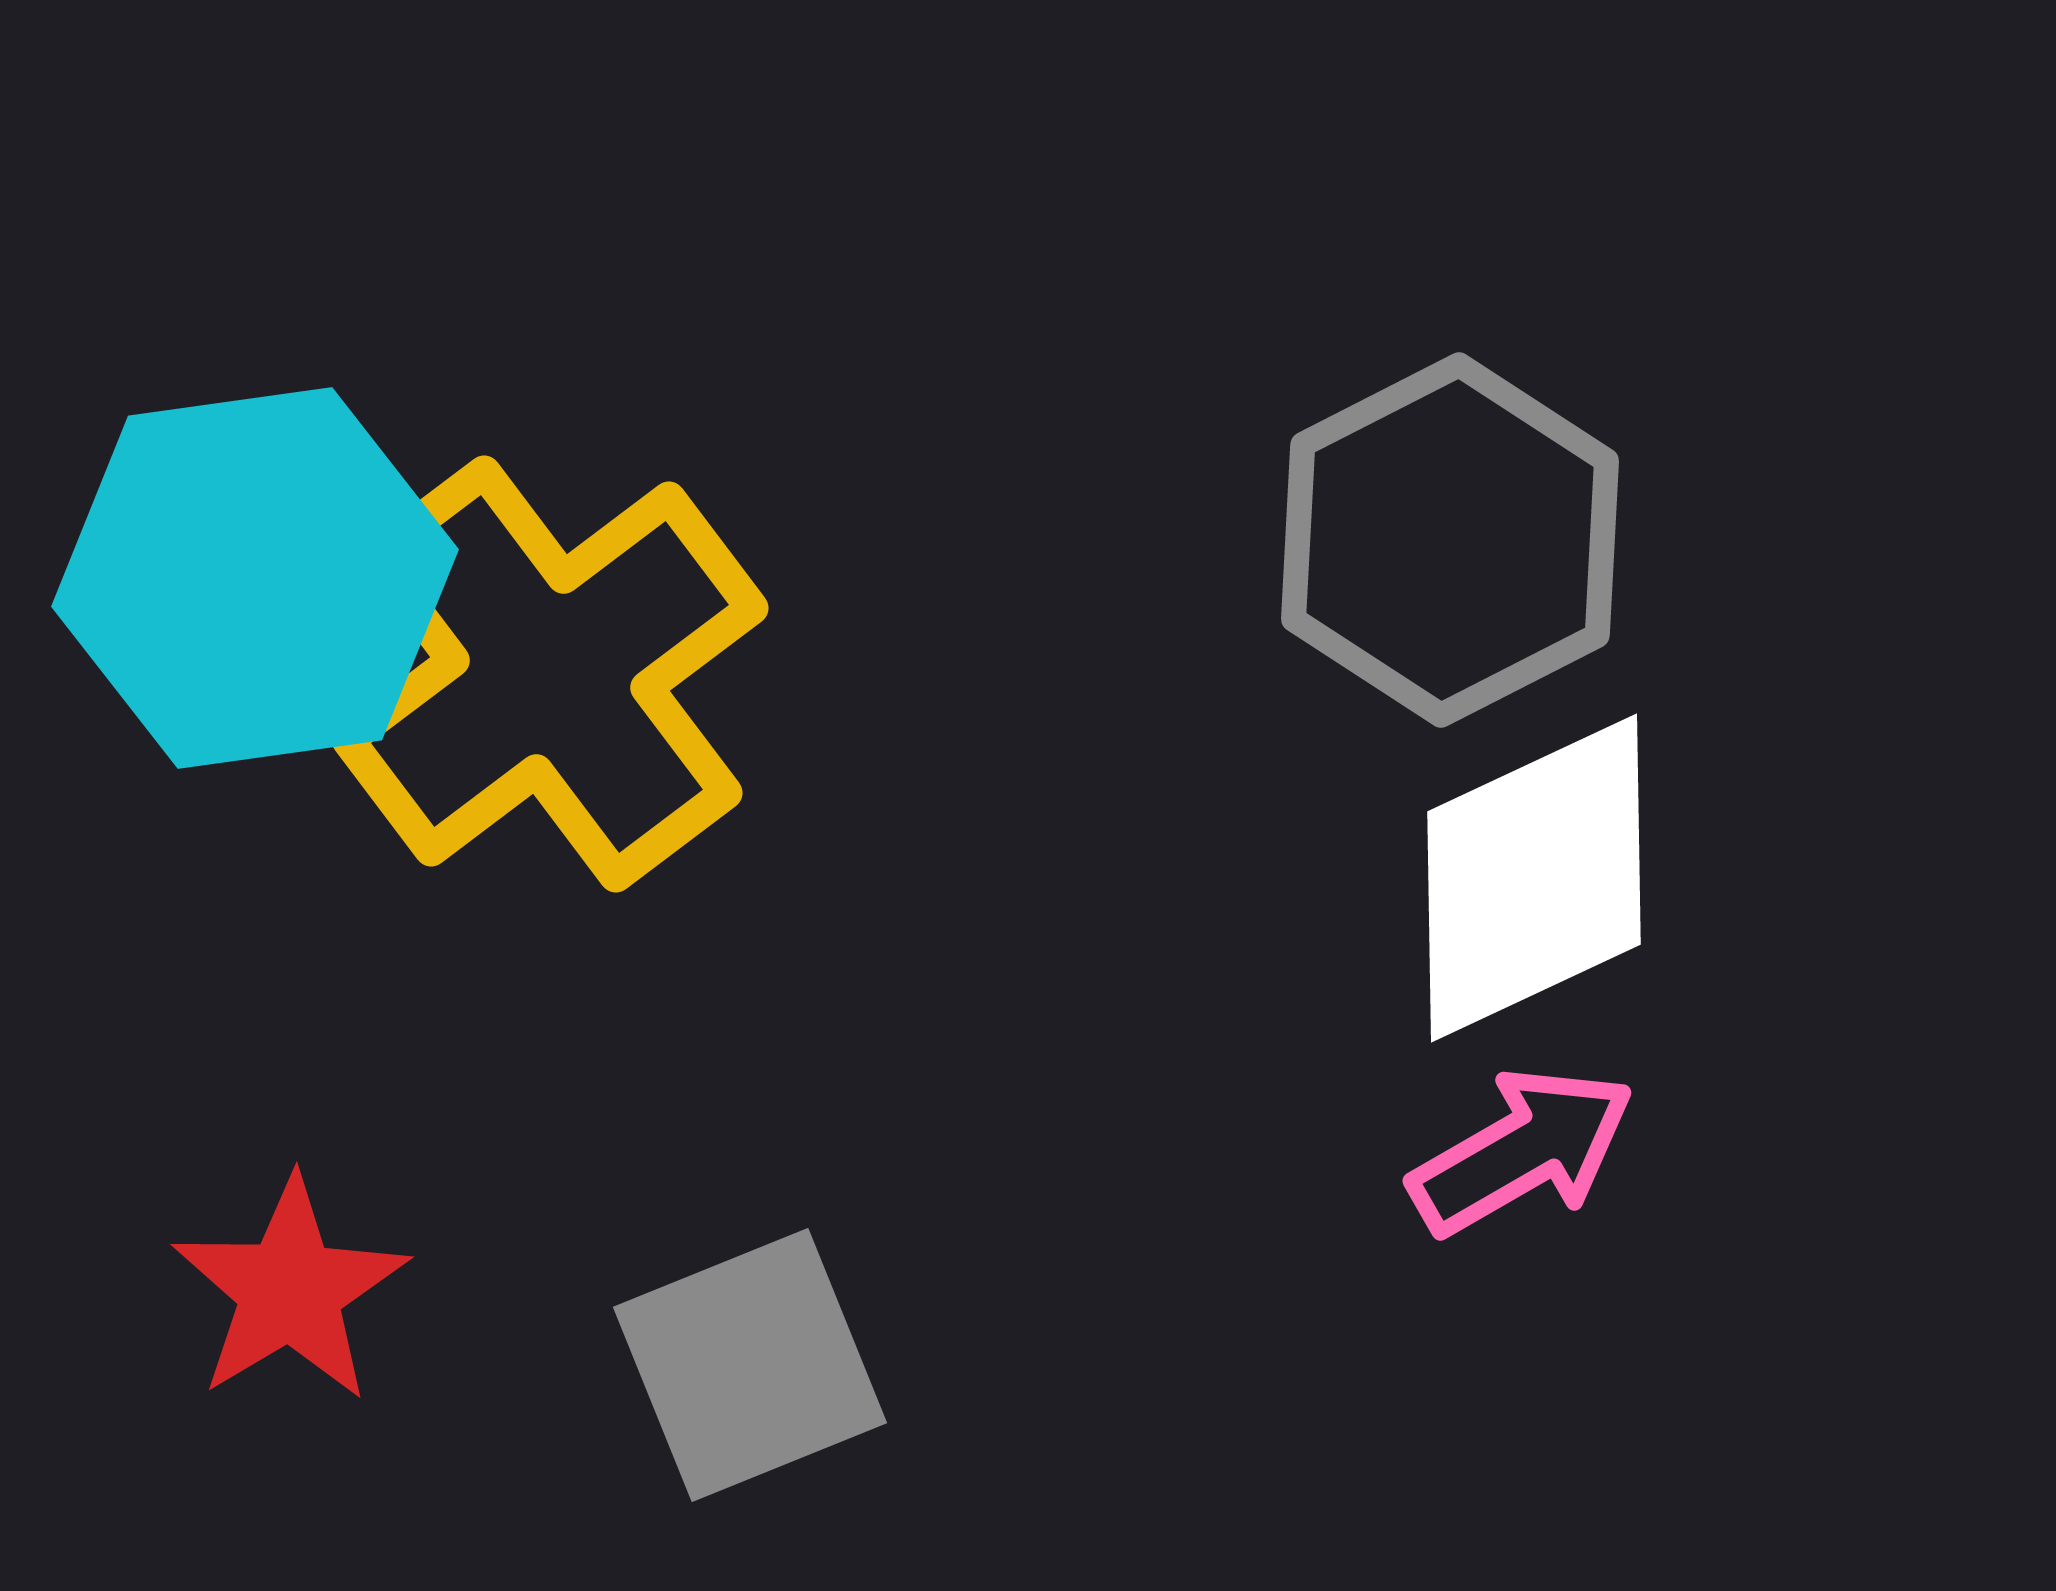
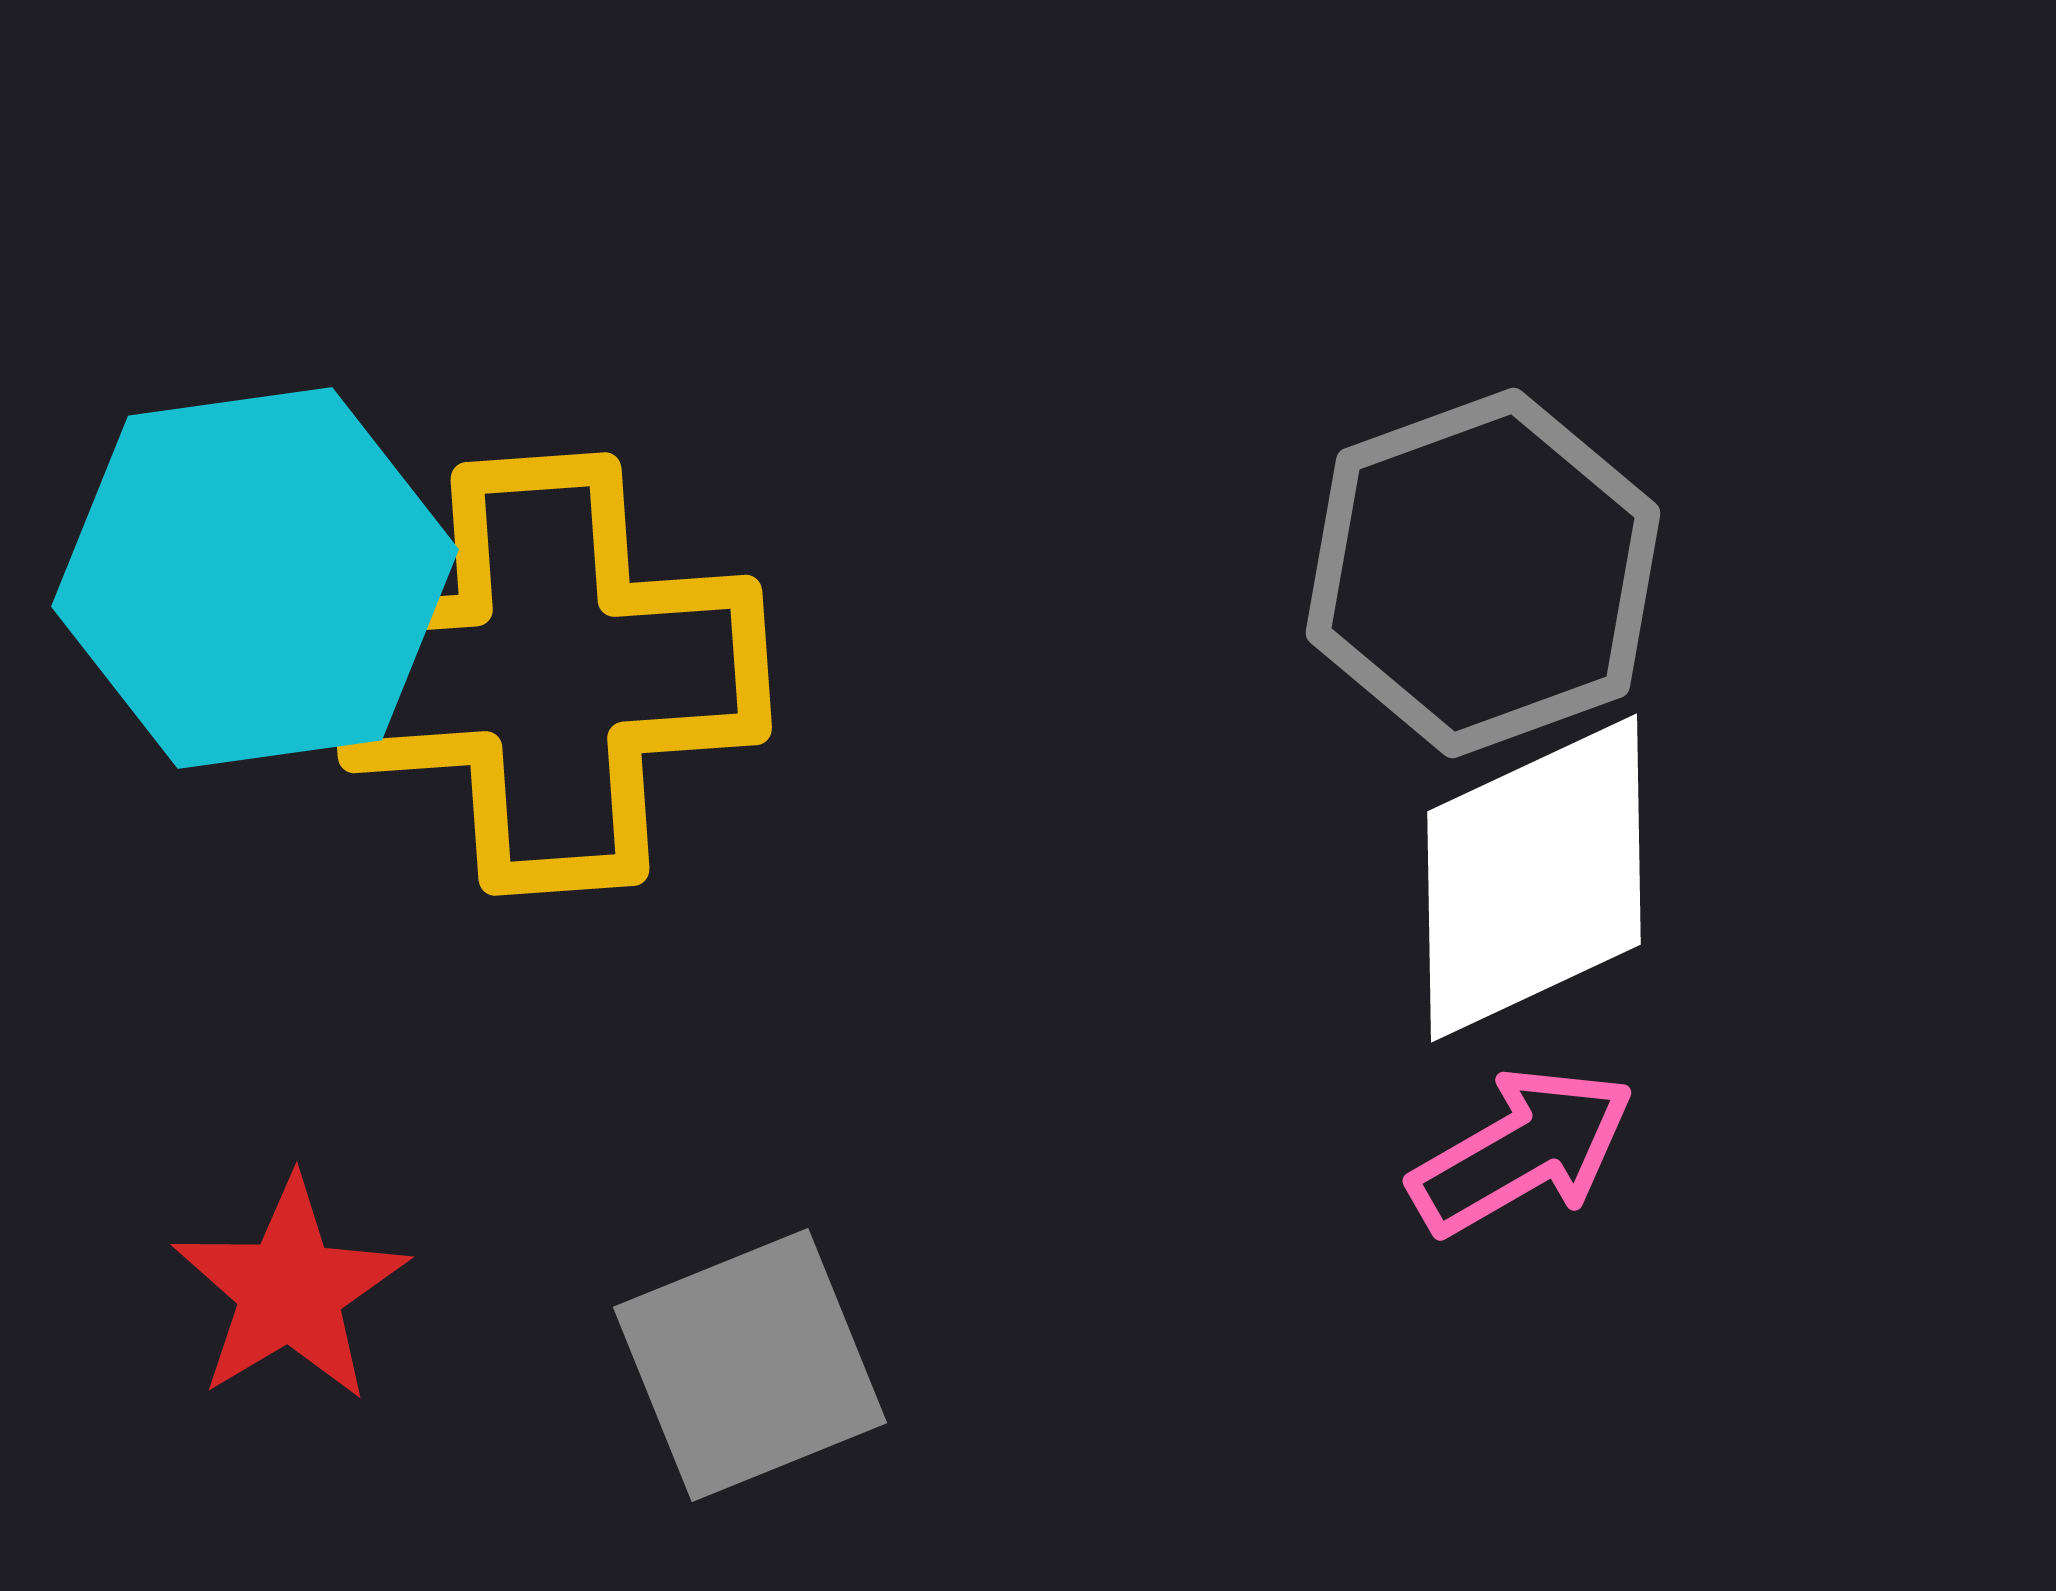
gray hexagon: moved 33 px right, 33 px down; rotated 7 degrees clockwise
yellow cross: rotated 33 degrees clockwise
